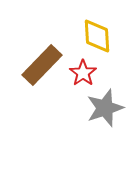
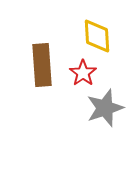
brown rectangle: rotated 48 degrees counterclockwise
